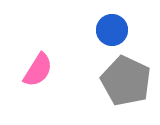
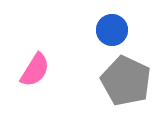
pink semicircle: moved 3 px left
